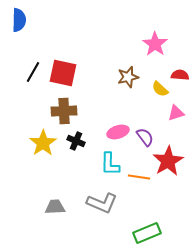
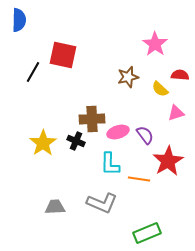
red square: moved 18 px up
brown cross: moved 28 px right, 8 px down
purple semicircle: moved 2 px up
orange line: moved 2 px down
